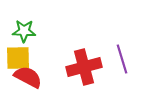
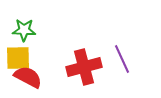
green star: moved 1 px up
purple line: rotated 8 degrees counterclockwise
